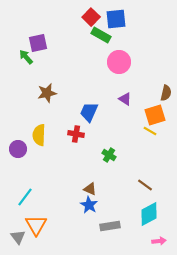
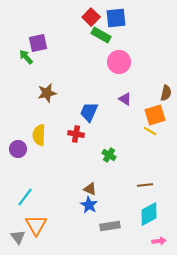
blue square: moved 1 px up
brown line: rotated 42 degrees counterclockwise
